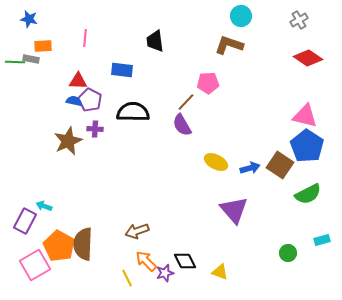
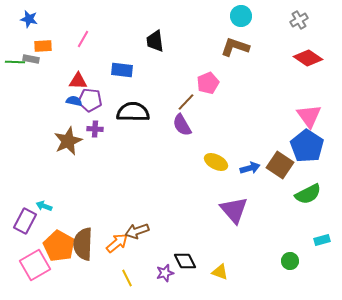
pink line: moved 2 px left, 1 px down; rotated 24 degrees clockwise
brown L-shape: moved 6 px right, 2 px down
pink pentagon: rotated 20 degrees counterclockwise
purple pentagon: rotated 20 degrees counterclockwise
pink triangle: moved 4 px right; rotated 40 degrees clockwise
green circle: moved 2 px right, 8 px down
orange arrow: moved 29 px left, 18 px up; rotated 95 degrees clockwise
